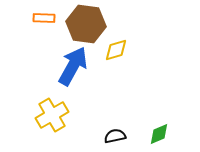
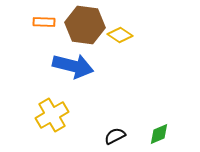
orange rectangle: moved 4 px down
brown hexagon: moved 1 px left, 1 px down
yellow diamond: moved 4 px right, 15 px up; rotated 50 degrees clockwise
blue arrow: rotated 75 degrees clockwise
black semicircle: rotated 15 degrees counterclockwise
